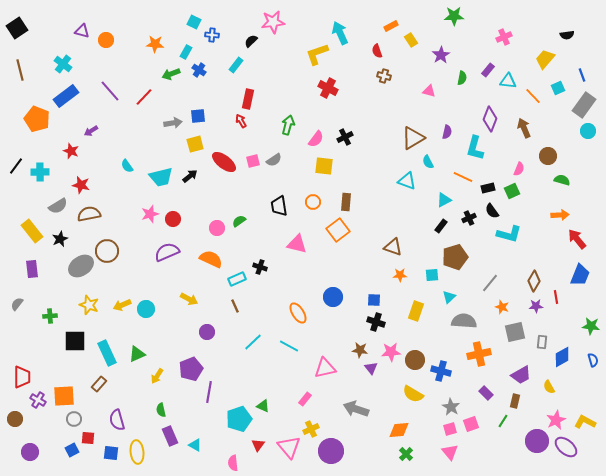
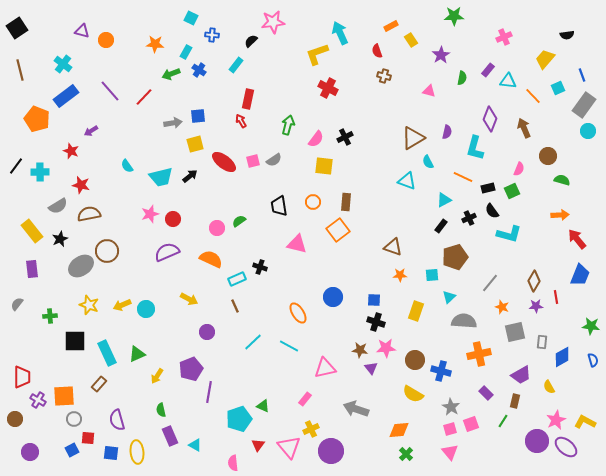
cyan square at (194, 22): moved 3 px left, 4 px up
pink star at (391, 352): moved 5 px left, 4 px up
